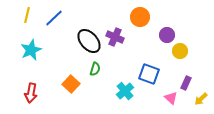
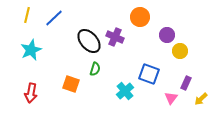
orange square: rotated 24 degrees counterclockwise
pink triangle: rotated 24 degrees clockwise
